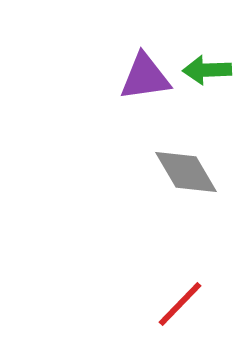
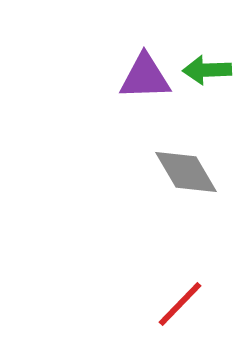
purple triangle: rotated 6 degrees clockwise
